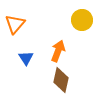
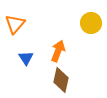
yellow circle: moved 9 px right, 3 px down
